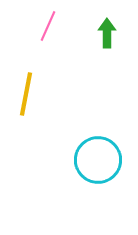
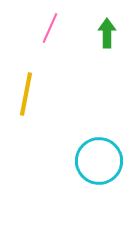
pink line: moved 2 px right, 2 px down
cyan circle: moved 1 px right, 1 px down
